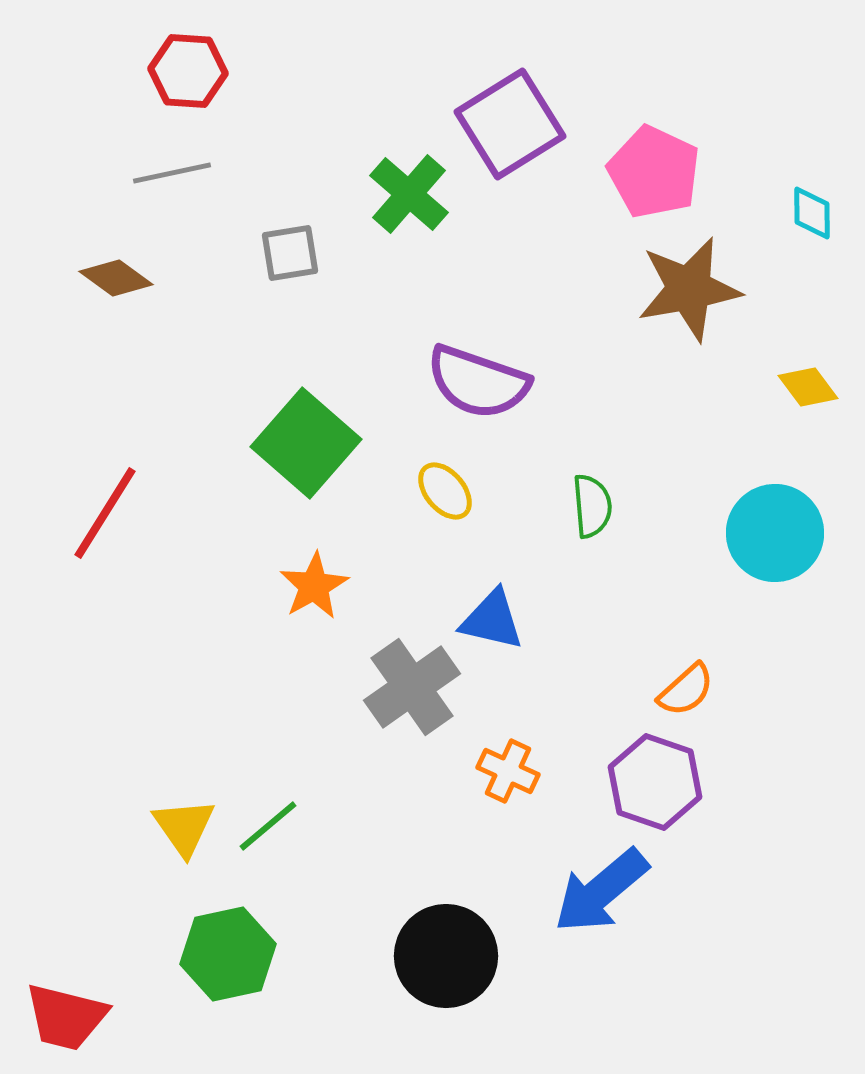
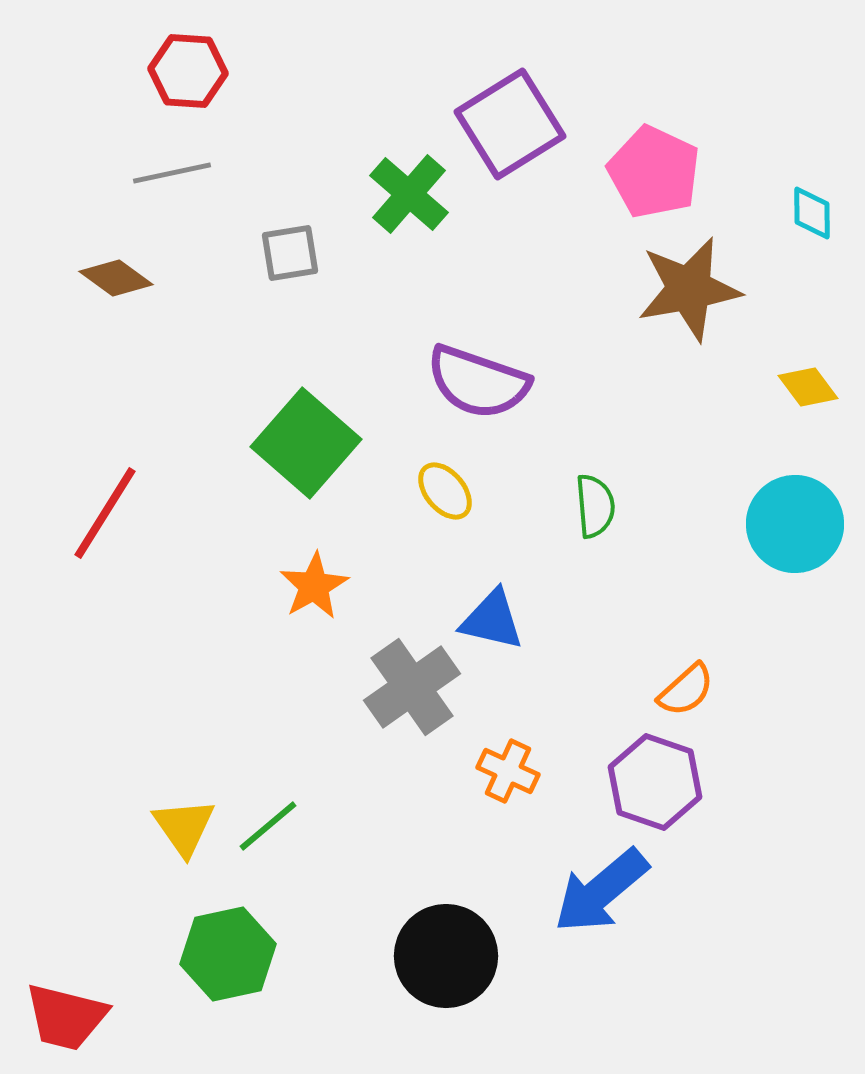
green semicircle: moved 3 px right
cyan circle: moved 20 px right, 9 px up
